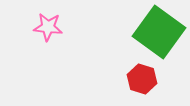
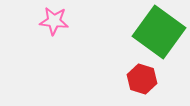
pink star: moved 6 px right, 6 px up
